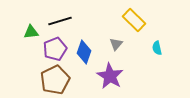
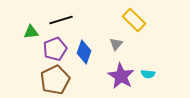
black line: moved 1 px right, 1 px up
cyan semicircle: moved 9 px left, 26 px down; rotated 72 degrees counterclockwise
purple star: moved 11 px right
